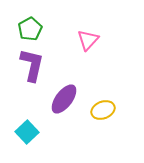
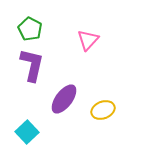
green pentagon: rotated 15 degrees counterclockwise
